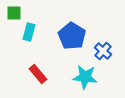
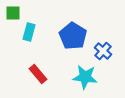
green square: moved 1 px left
blue pentagon: moved 1 px right
